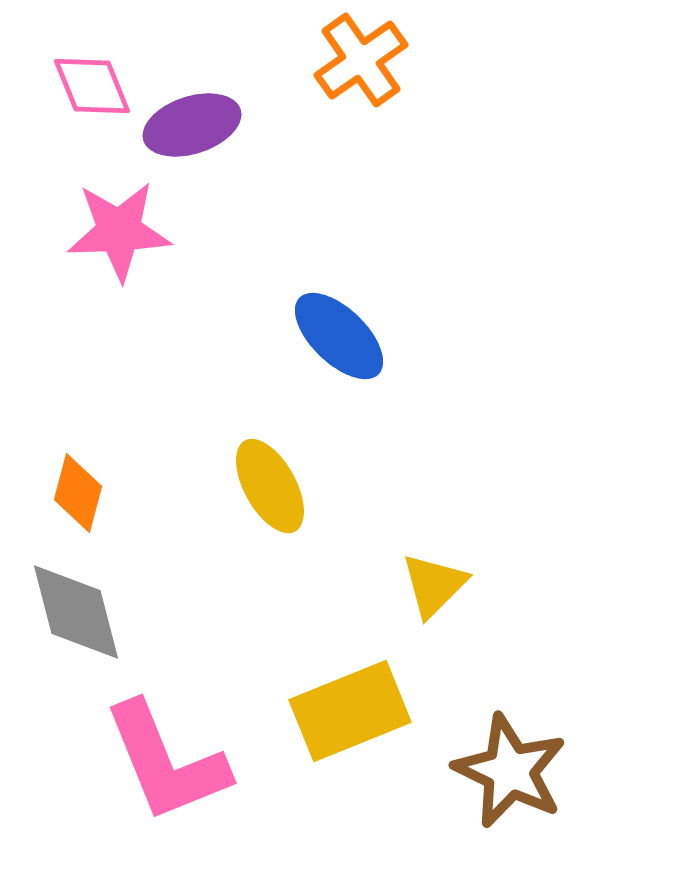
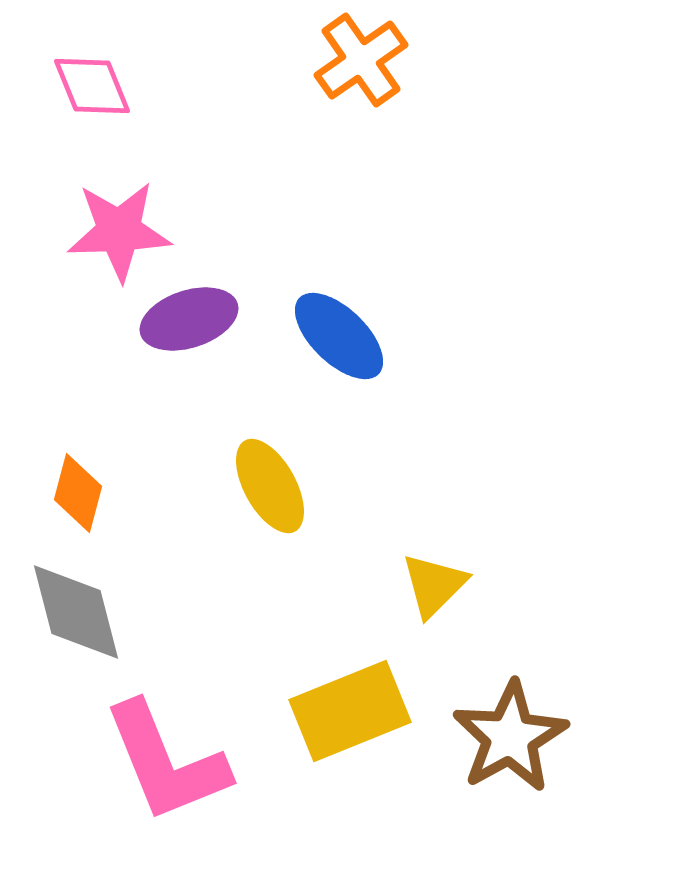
purple ellipse: moved 3 px left, 194 px down
brown star: moved 34 px up; rotated 17 degrees clockwise
